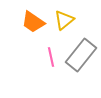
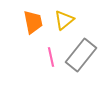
orange trapezoid: rotated 135 degrees counterclockwise
